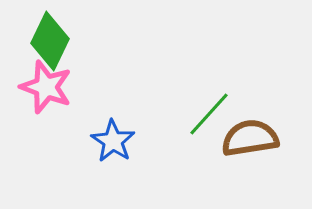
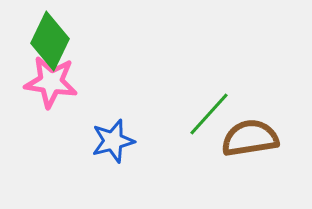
pink star: moved 5 px right, 5 px up; rotated 12 degrees counterclockwise
blue star: rotated 24 degrees clockwise
